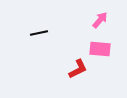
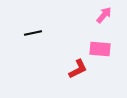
pink arrow: moved 4 px right, 5 px up
black line: moved 6 px left
